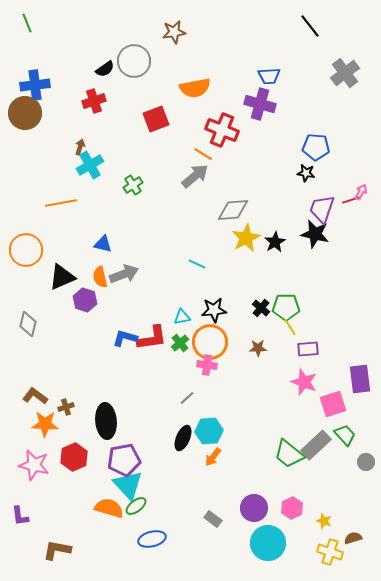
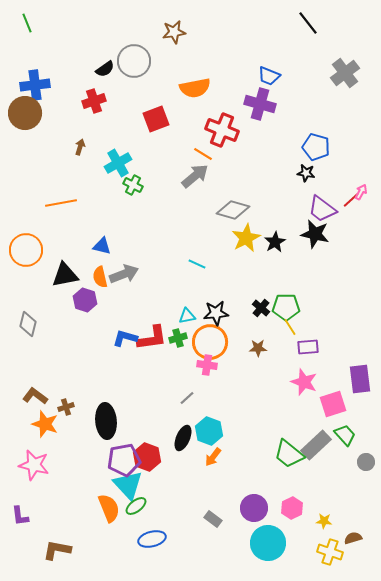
black line at (310, 26): moved 2 px left, 3 px up
blue trapezoid at (269, 76): rotated 25 degrees clockwise
blue pentagon at (316, 147): rotated 12 degrees clockwise
cyan cross at (90, 165): moved 28 px right, 2 px up
green cross at (133, 185): rotated 30 degrees counterclockwise
red line at (351, 200): rotated 24 degrees counterclockwise
purple trapezoid at (322, 209): rotated 72 degrees counterclockwise
gray diamond at (233, 210): rotated 20 degrees clockwise
blue triangle at (103, 244): moved 1 px left, 2 px down
black triangle at (62, 277): moved 3 px right, 2 px up; rotated 12 degrees clockwise
black star at (214, 310): moved 2 px right, 3 px down
cyan triangle at (182, 317): moved 5 px right, 1 px up
green cross at (180, 343): moved 2 px left, 5 px up; rotated 24 degrees clockwise
purple rectangle at (308, 349): moved 2 px up
orange star at (45, 424): rotated 16 degrees clockwise
cyan hexagon at (209, 431): rotated 24 degrees clockwise
red hexagon at (74, 457): moved 73 px right; rotated 16 degrees counterclockwise
orange semicircle at (109, 508): rotated 52 degrees clockwise
yellow star at (324, 521): rotated 14 degrees counterclockwise
